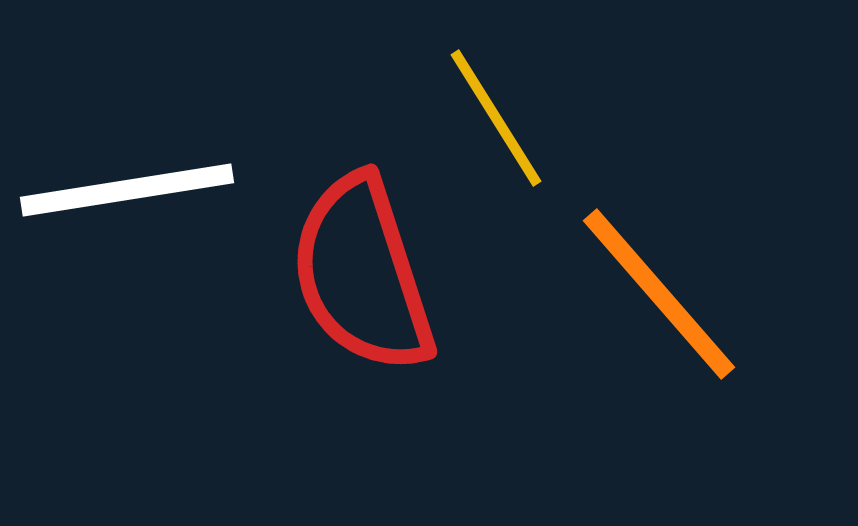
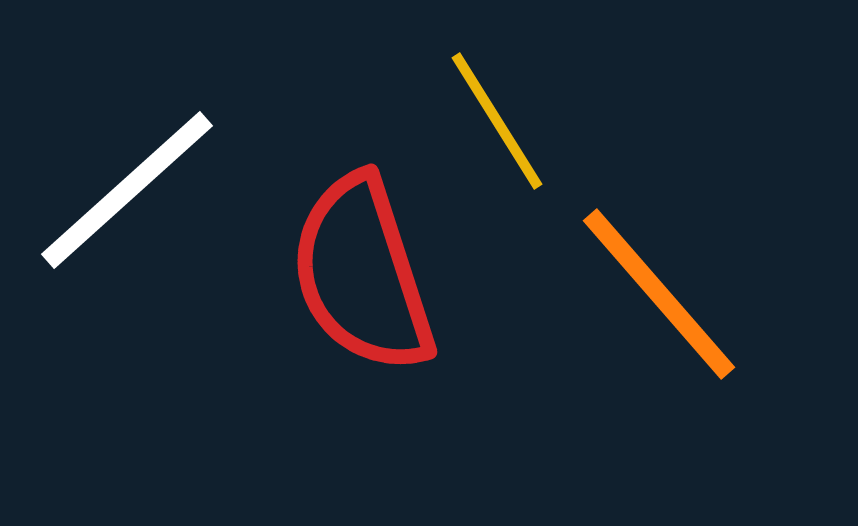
yellow line: moved 1 px right, 3 px down
white line: rotated 33 degrees counterclockwise
